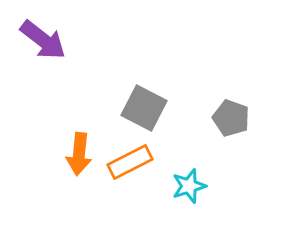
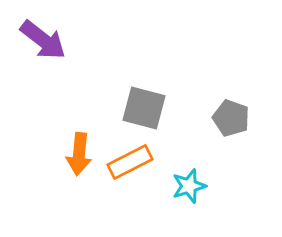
gray square: rotated 12 degrees counterclockwise
